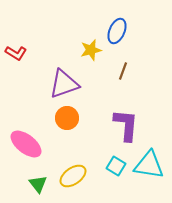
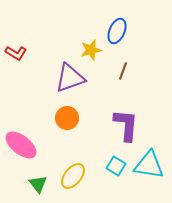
purple triangle: moved 6 px right, 6 px up
pink ellipse: moved 5 px left, 1 px down
yellow ellipse: rotated 16 degrees counterclockwise
